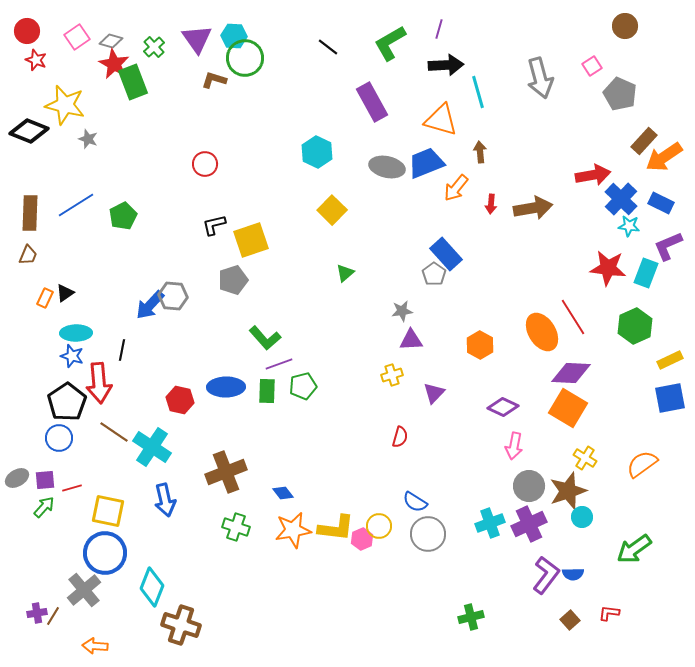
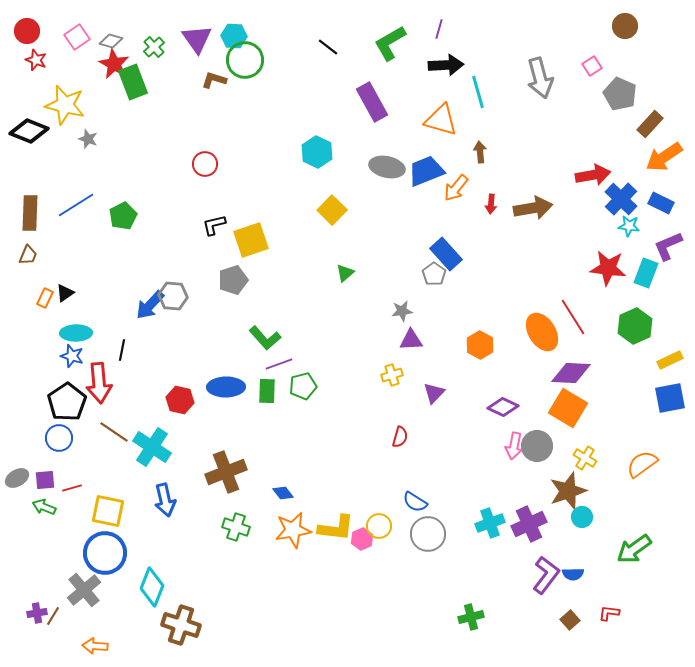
green circle at (245, 58): moved 2 px down
brown rectangle at (644, 141): moved 6 px right, 17 px up
blue trapezoid at (426, 163): moved 8 px down
gray circle at (529, 486): moved 8 px right, 40 px up
green arrow at (44, 507): rotated 110 degrees counterclockwise
